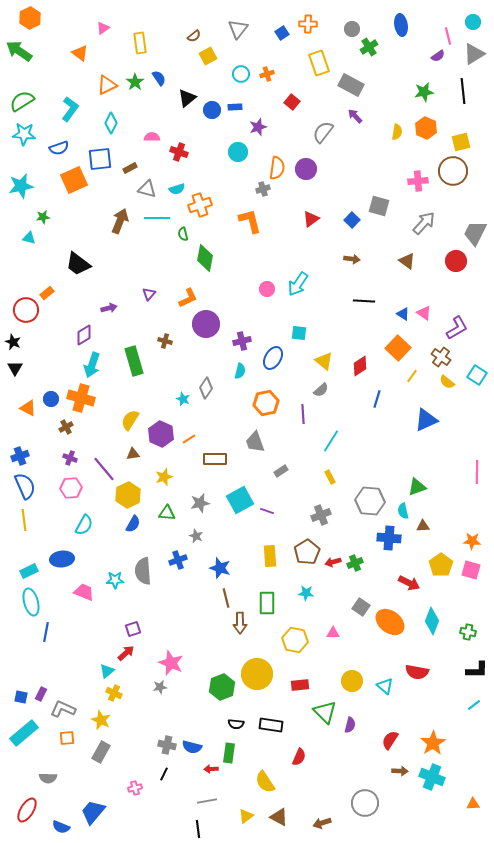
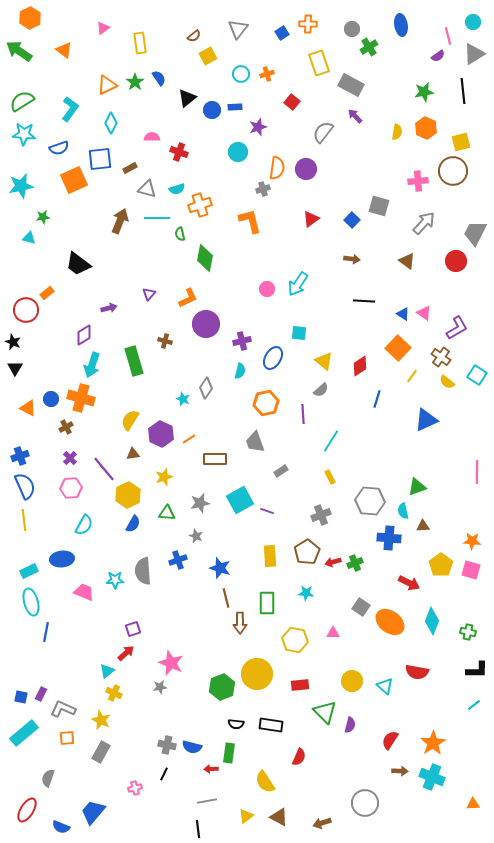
orange triangle at (80, 53): moved 16 px left, 3 px up
green semicircle at (183, 234): moved 3 px left
purple cross at (70, 458): rotated 24 degrees clockwise
gray semicircle at (48, 778): rotated 108 degrees clockwise
